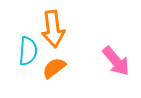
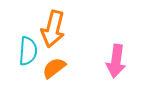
orange arrow: rotated 21 degrees clockwise
pink arrow: rotated 48 degrees clockwise
